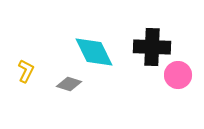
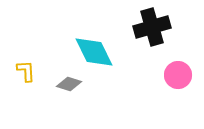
black cross: moved 20 px up; rotated 18 degrees counterclockwise
yellow L-shape: rotated 30 degrees counterclockwise
